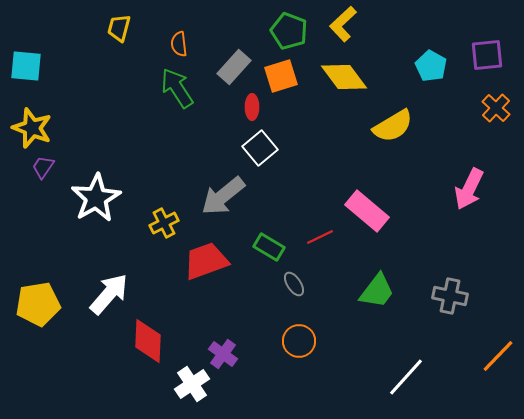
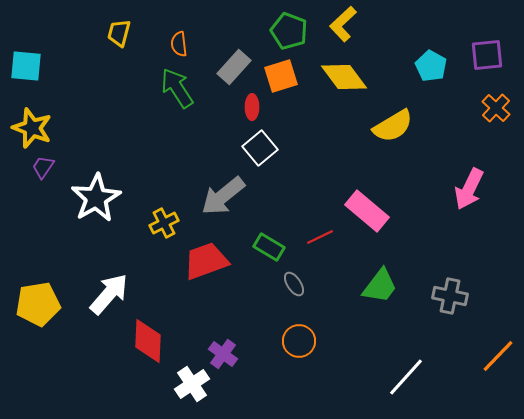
yellow trapezoid: moved 5 px down
green trapezoid: moved 3 px right, 5 px up
